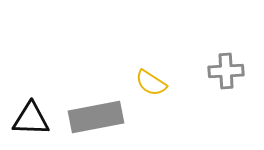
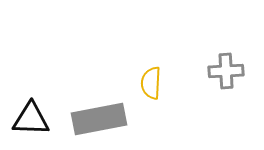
yellow semicircle: rotated 60 degrees clockwise
gray rectangle: moved 3 px right, 2 px down
